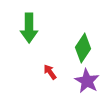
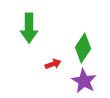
red arrow: moved 3 px right, 8 px up; rotated 105 degrees clockwise
purple star: moved 3 px left
